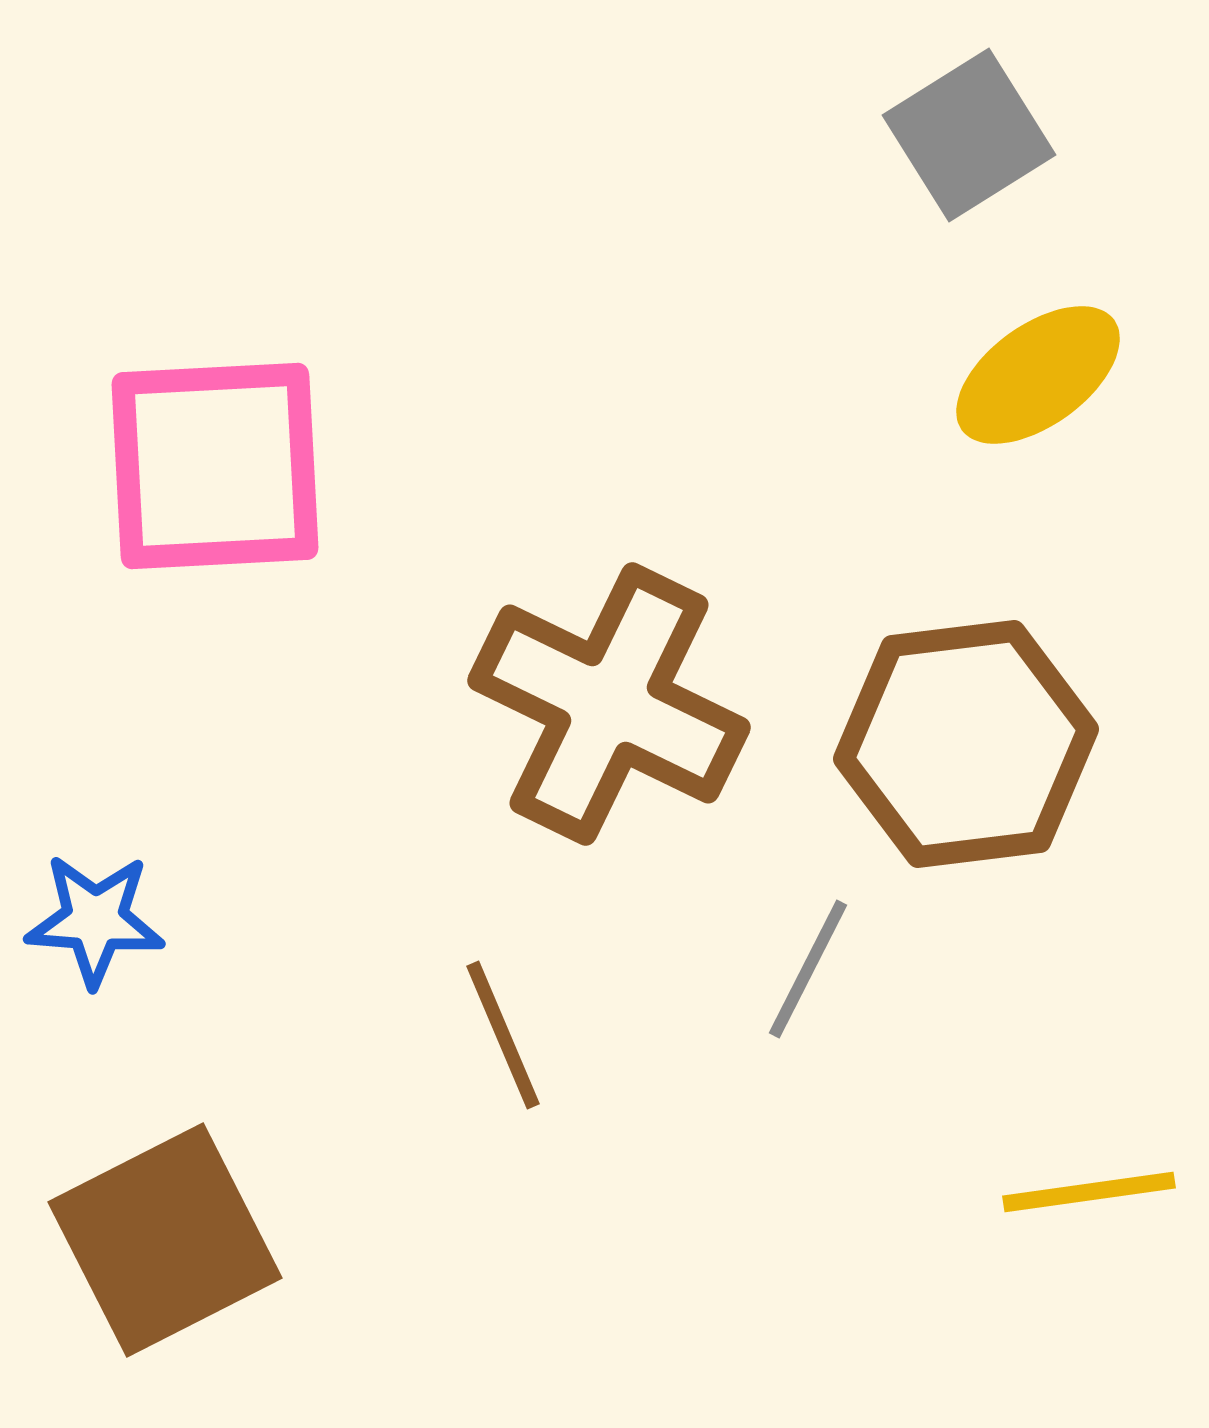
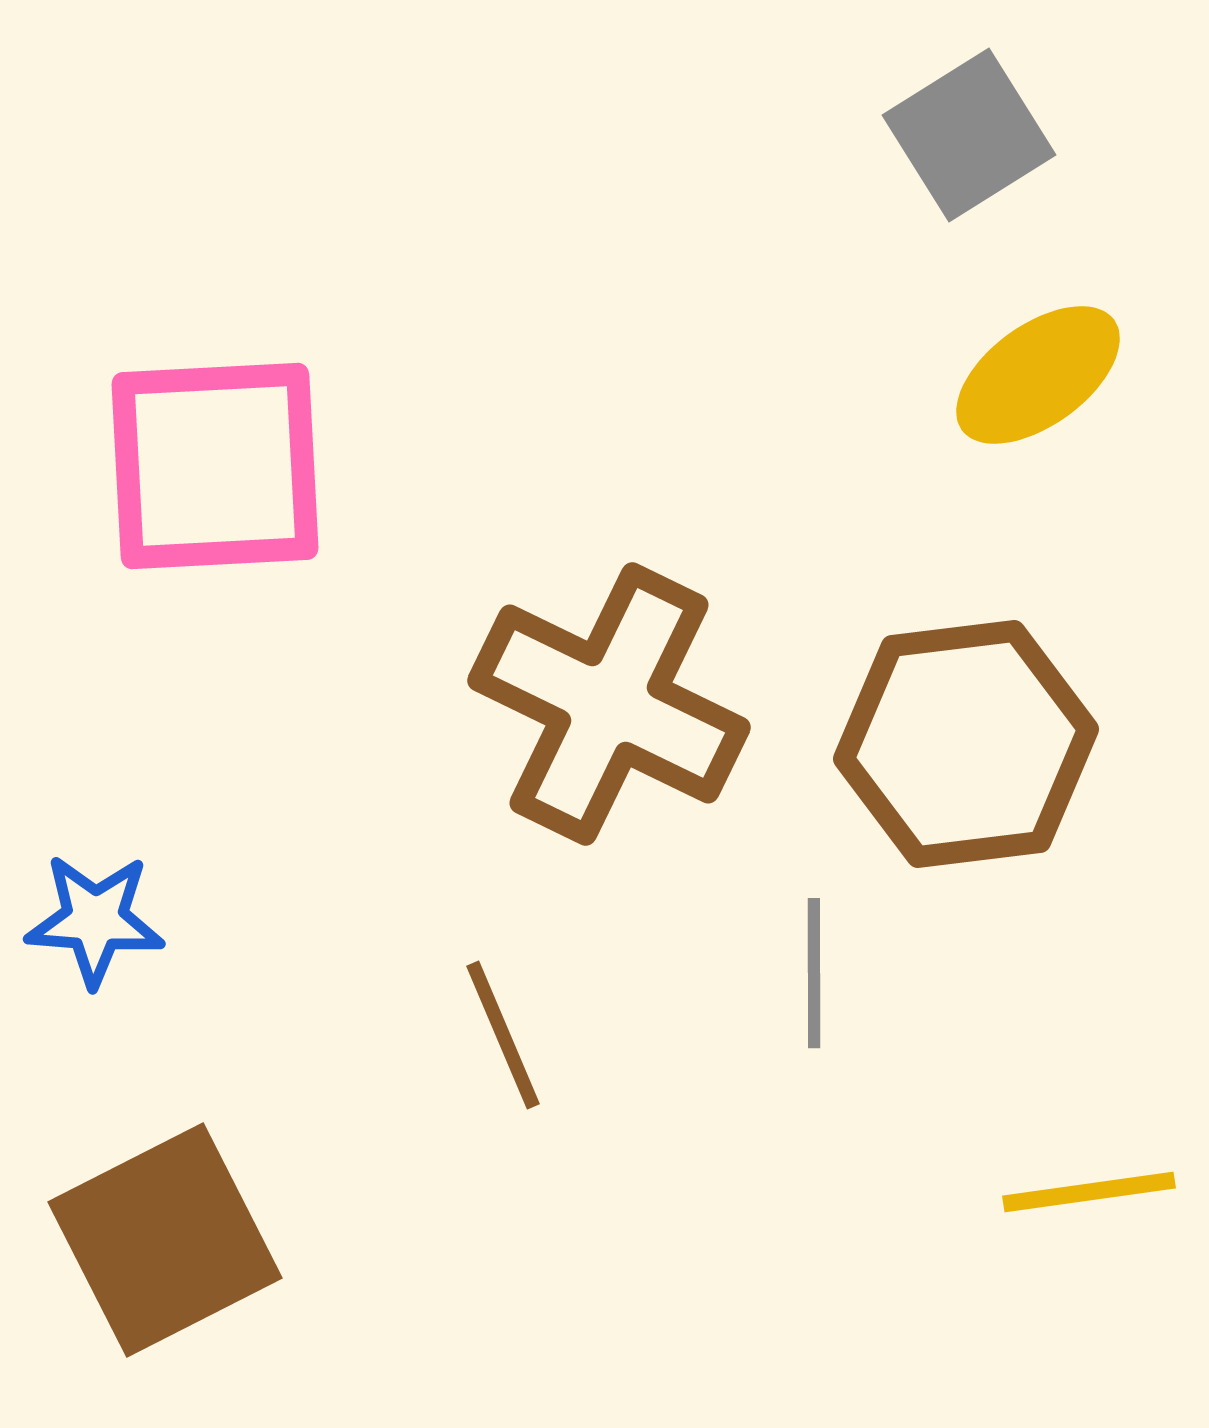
gray line: moved 6 px right, 4 px down; rotated 27 degrees counterclockwise
